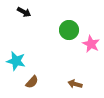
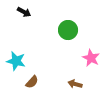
green circle: moved 1 px left
pink star: moved 14 px down
